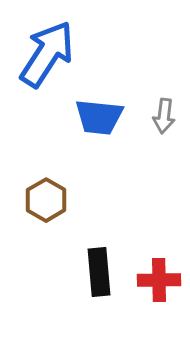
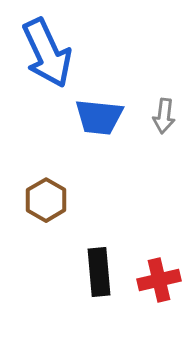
blue arrow: moved 1 px up; rotated 122 degrees clockwise
red cross: rotated 12 degrees counterclockwise
